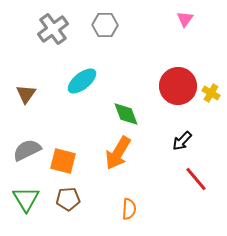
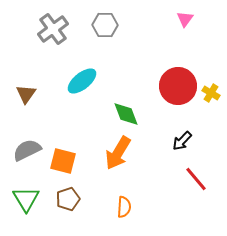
brown pentagon: rotated 15 degrees counterclockwise
orange semicircle: moved 5 px left, 2 px up
